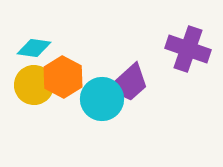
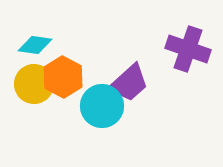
cyan diamond: moved 1 px right, 3 px up
yellow circle: moved 1 px up
cyan circle: moved 7 px down
